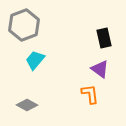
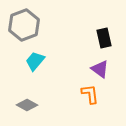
cyan trapezoid: moved 1 px down
